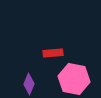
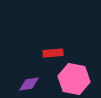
purple diamond: rotated 60 degrees clockwise
